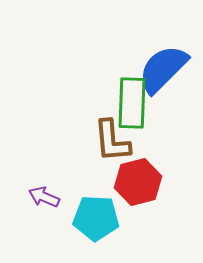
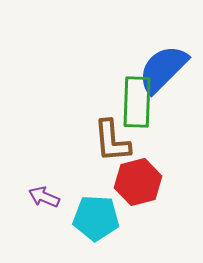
green rectangle: moved 5 px right, 1 px up
